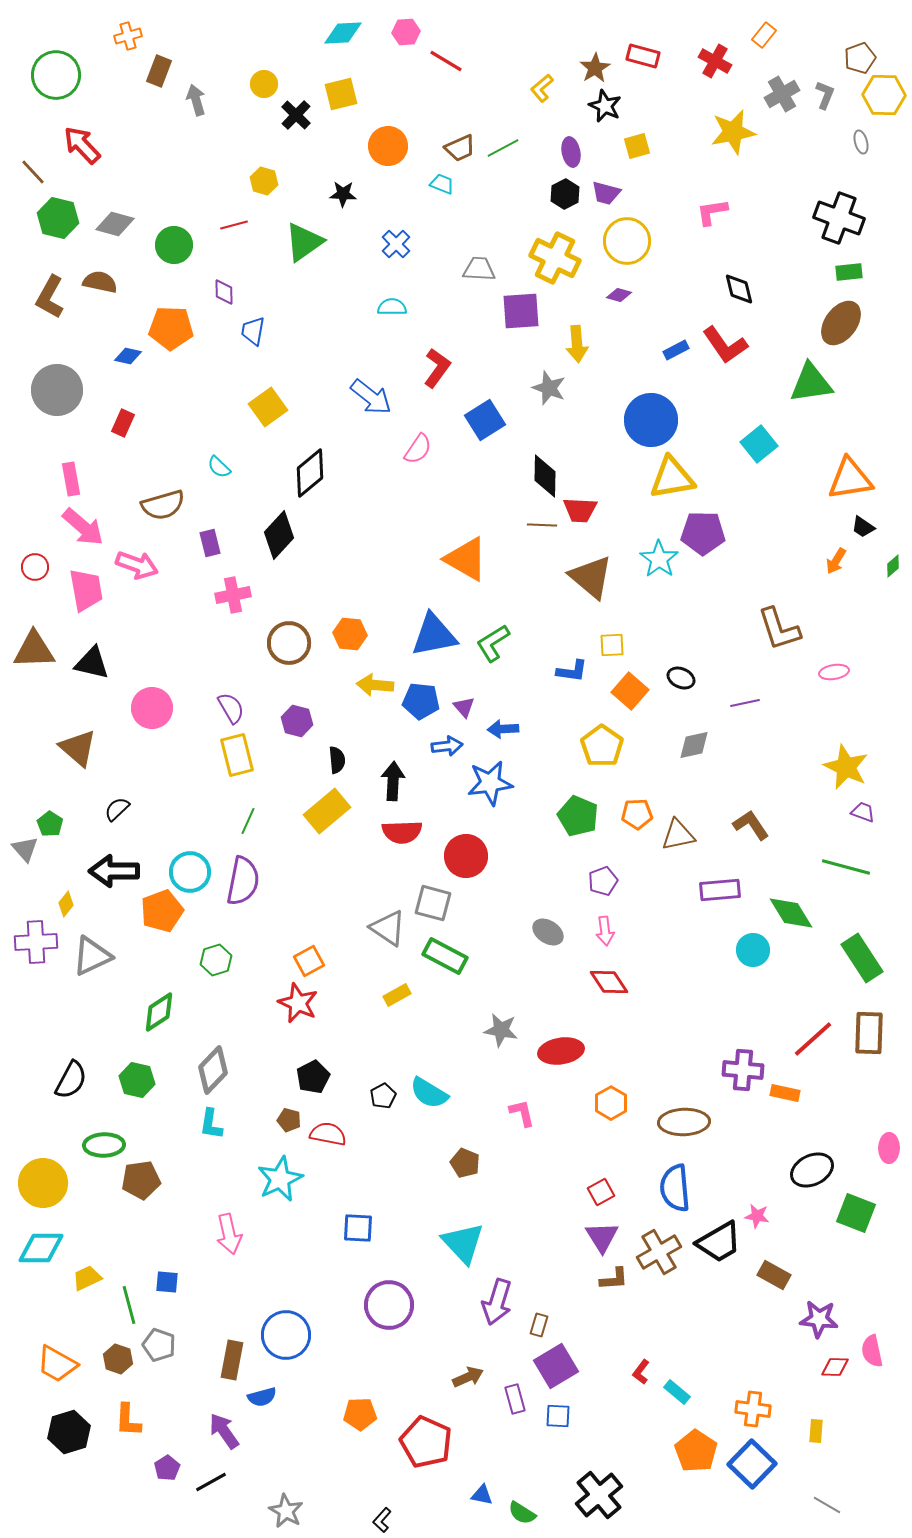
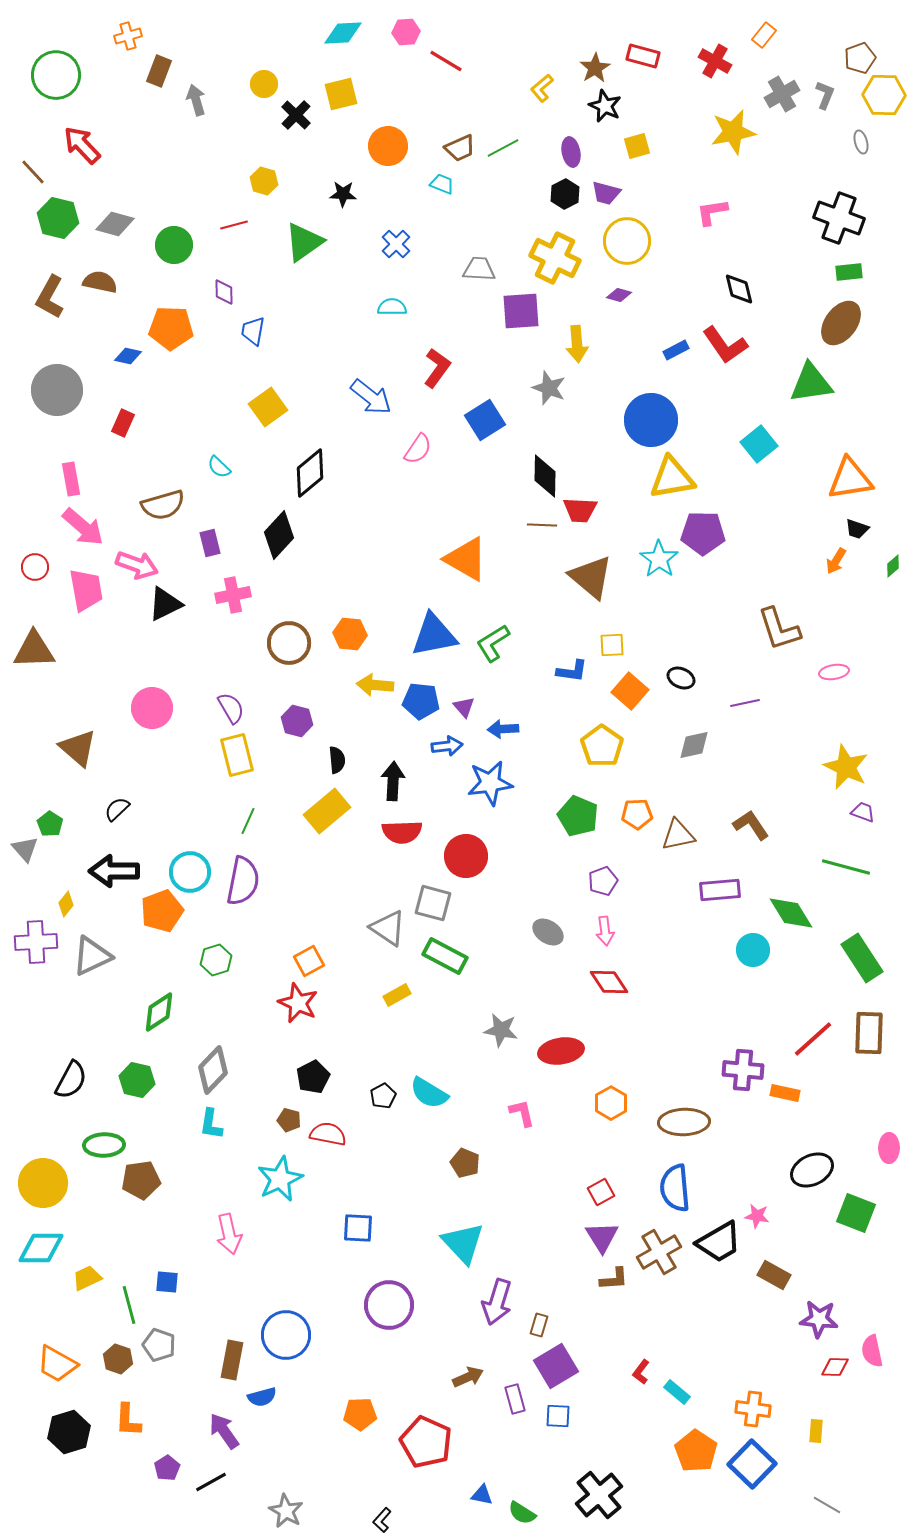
black trapezoid at (863, 527): moved 6 px left, 2 px down; rotated 15 degrees counterclockwise
black triangle at (92, 663): moved 73 px right, 59 px up; rotated 39 degrees counterclockwise
